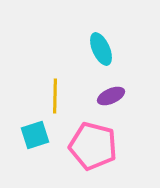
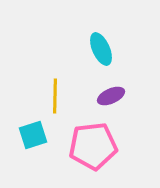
cyan square: moved 2 px left
pink pentagon: rotated 21 degrees counterclockwise
